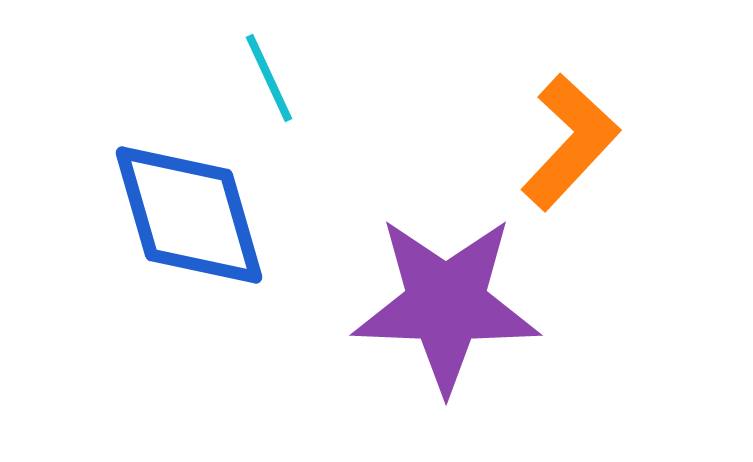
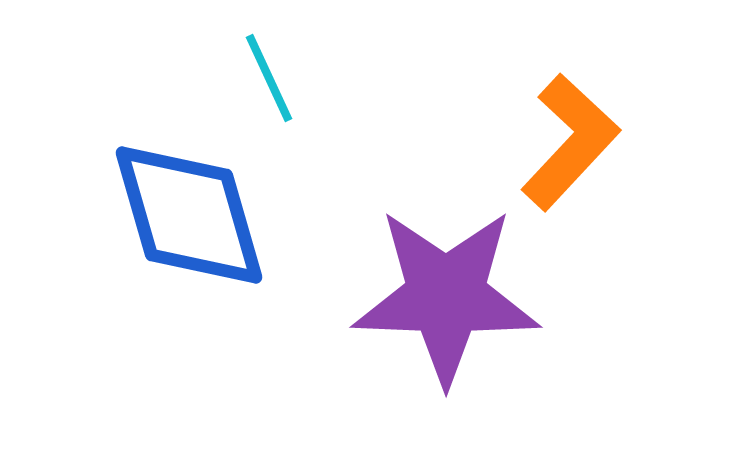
purple star: moved 8 px up
